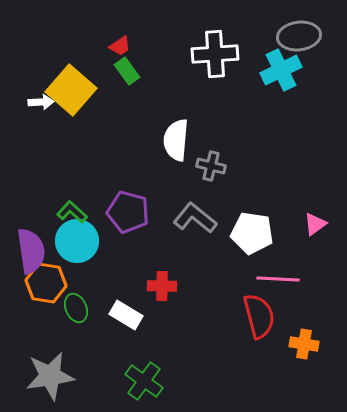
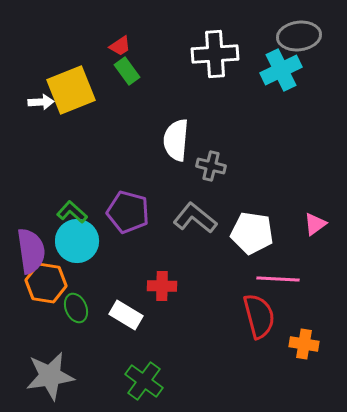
yellow square: rotated 27 degrees clockwise
